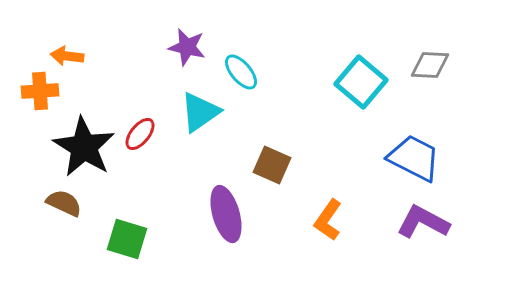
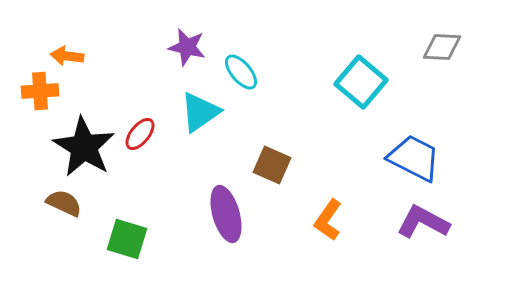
gray diamond: moved 12 px right, 18 px up
